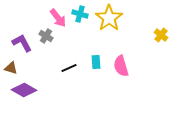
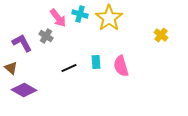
brown triangle: rotated 24 degrees clockwise
